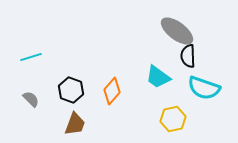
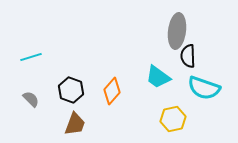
gray ellipse: rotated 60 degrees clockwise
